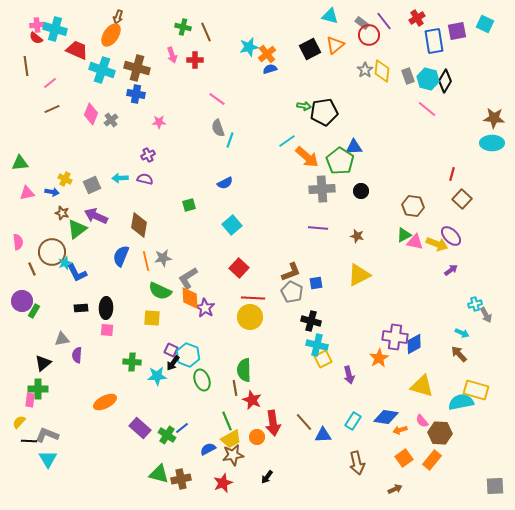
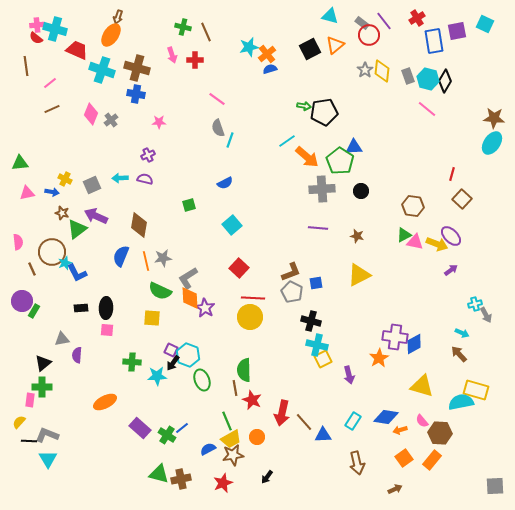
cyan ellipse at (492, 143): rotated 55 degrees counterclockwise
green cross at (38, 389): moved 4 px right, 2 px up
red arrow at (273, 423): moved 9 px right, 10 px up; rotated 20 degrees clockwise
